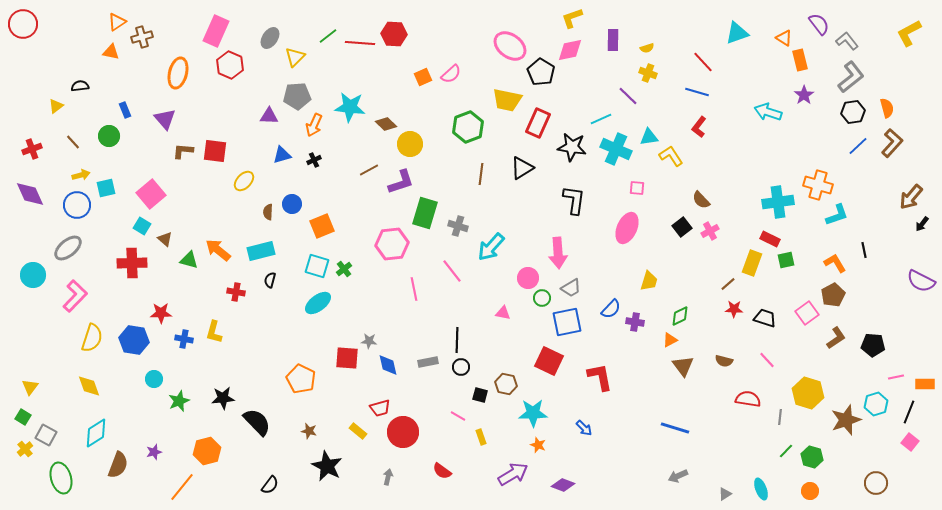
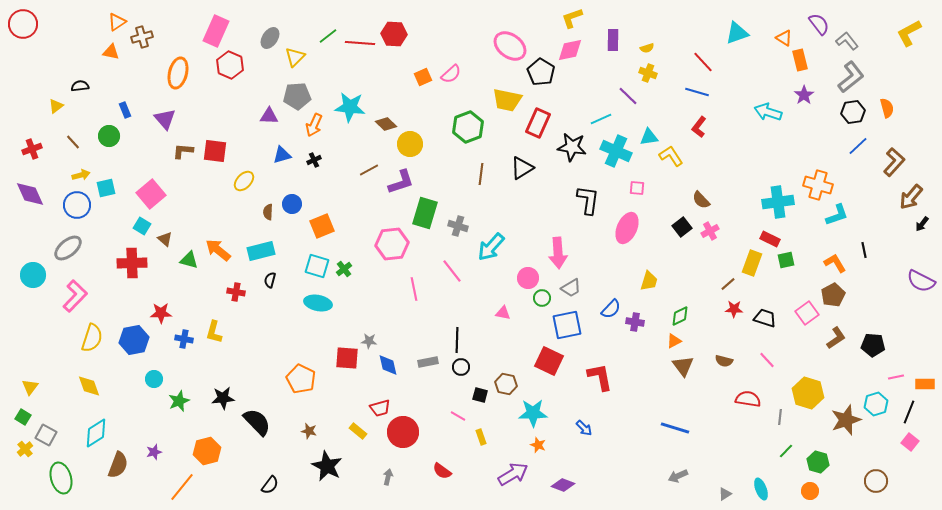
brown L-shape at (892, 143): moved 2 px right, 19 px down
cyan cross at (616, 149): moved 2 px down
black L-shape at (574, 200): moved 14 px right
cyan ellipse at (318, 303): rotated 48 degrees clockwise
blue square at (567, 322): moved 3 px down
blue hexagon at (134, 340): rotated 20 degrees counterclockwise
orange triangle at (670, 340): moved 4 px right, 1 px down
green hexagon at (812, 457): moved 6 px right, 5 px down
brown circle at (876, 483): moved 2 px up
